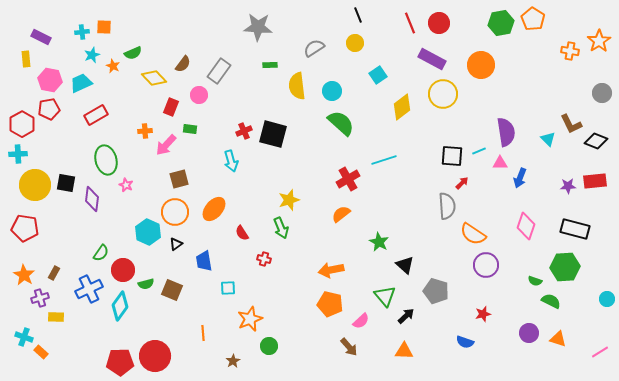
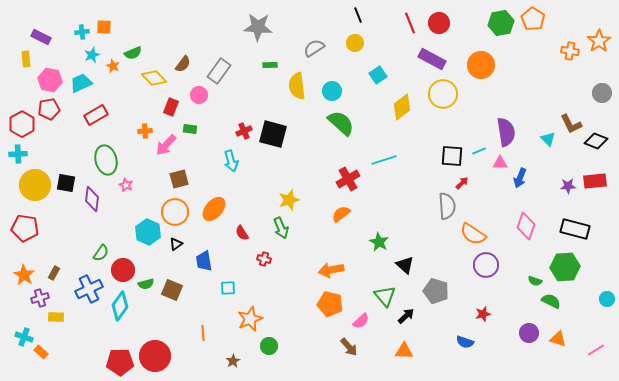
pink line at (600, 352): moved 4 px left, 2 px up
